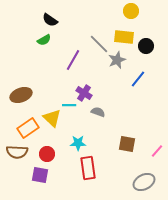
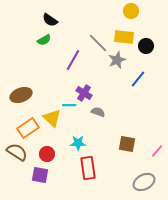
gray line: moved 1 px left, 1 px up
brown semicircle: rotated 150 degrees counterclockwise
